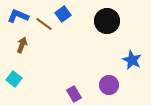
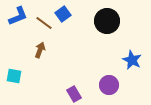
blue L-shape: rotated 135 degrees clockwise
brown line: moved 1 px up
brown arrow: moved 18 px right, 5 px down
cyan square: moved 3 px up; rotated 28 degrees counterclockwise
